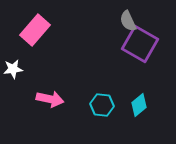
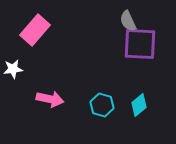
purple square: rotated 27 degrees counterclockwise
cyan hexagon: rotated 10 degrees clockwise
